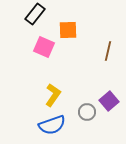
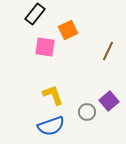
orange square: rotated 24 degrees counterclockwise
pink square: moved 1 px right; rotated 15 degrees counterclockwise
brown line: rotated 12 degrees clockwise
yellow L-shape: rotated 55 degrees counterclockwise
blue semicircle: moved 1 px left, 1 px down
